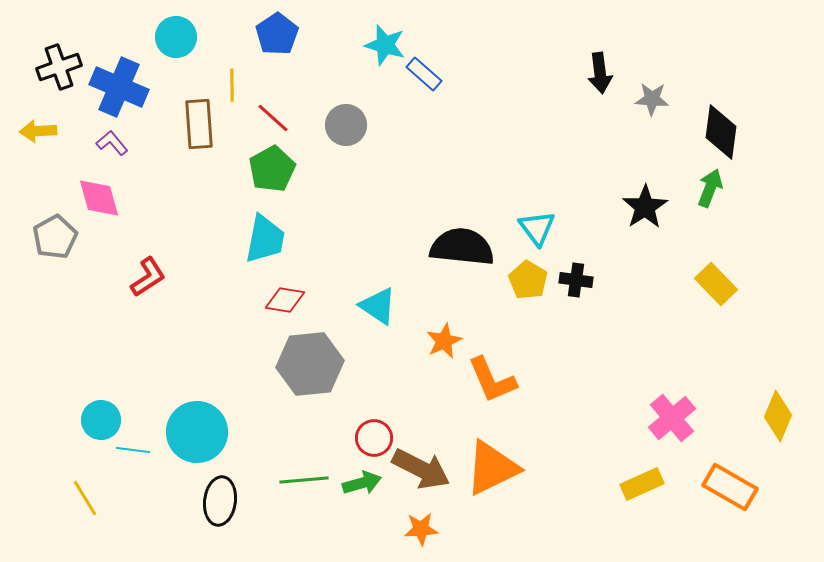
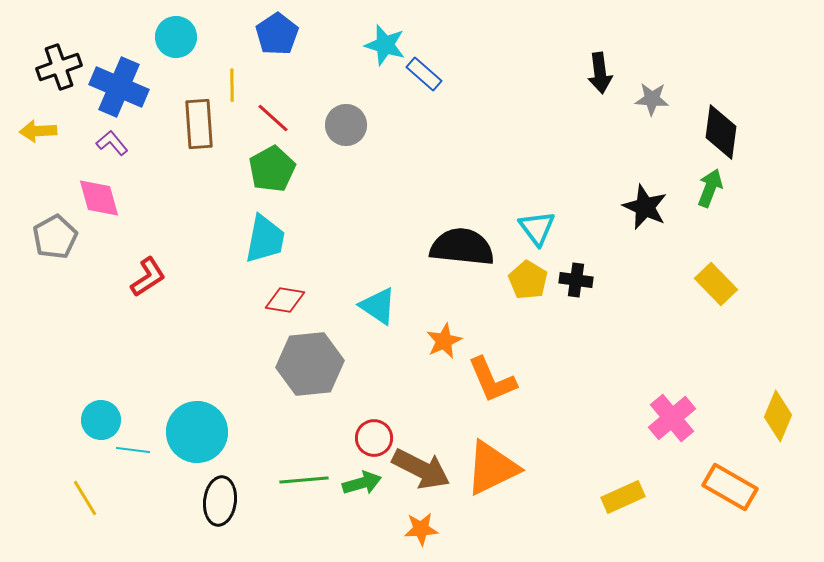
black star at (645, 207): rotated 15 degrees counterclockwise
yellow rectangle at (642, 484): moved 19 px left, 13 px down
